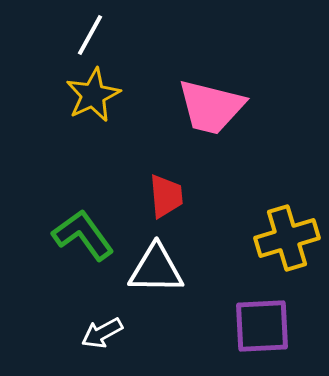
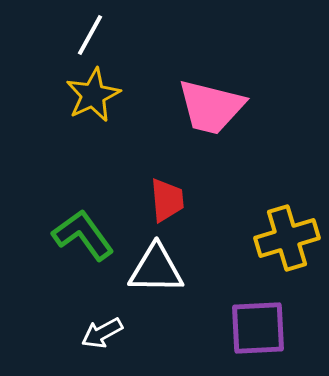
red trapezoid: moved 1 px right, 4 px down
purple square: moved 4 px left, 2 px down
